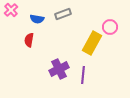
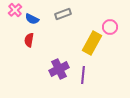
pink cross: moved 4 px right
blue semicircle: moved 5 px left; rotated 16 degrees clockwise
